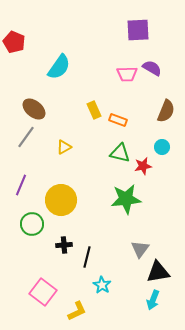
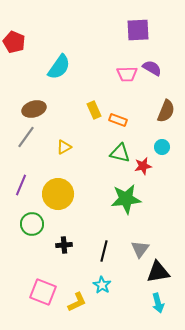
brown ellipse: rotated 55 degrees counterclockwise
yellow circle: moved 3 px left, 6 px up
black line: moved 17 px right, 6 px up
pink square: rotated 16 degrees counterclockwise
cyan arrow: moved 5 px right, 3 px down; rotated 36 degrees counterclockwise
yellow L-shape: moved 9 px up
